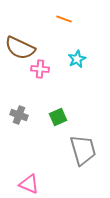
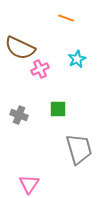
orange line: moved 2 px right, 1 px up
pink cross: rotated 30 degrees counterclockwise
green square: moved 8 px up; rotated 24 degrees clockwise
gray trapezoid: moved 4 px left, 1 px up
pink triangle: rotated 40 degrees clockwise
